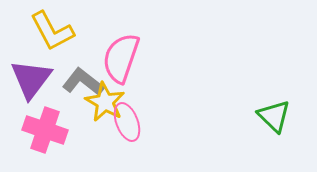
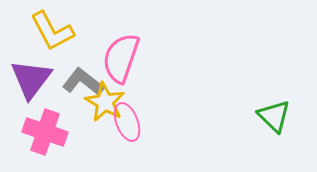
pink cross: moved 2 px down
